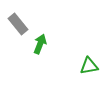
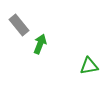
gray rectangle: moved 1 px right, 1 px down
